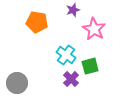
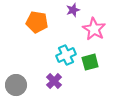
cyan cross: rotated 30 degrees clockwise
green square: moved 4 px up
purple cross: moved 17 px left, 2 px down
gray circle: moved 1 px left, 2 px down
